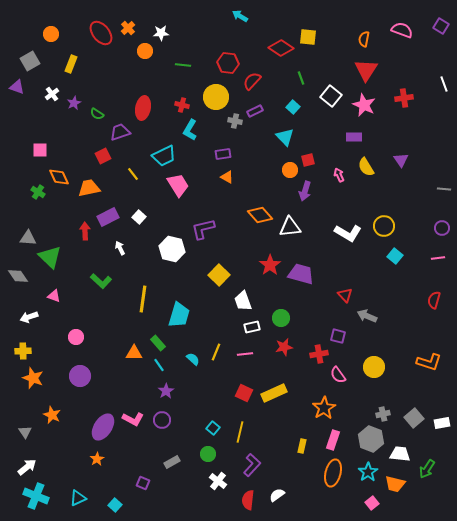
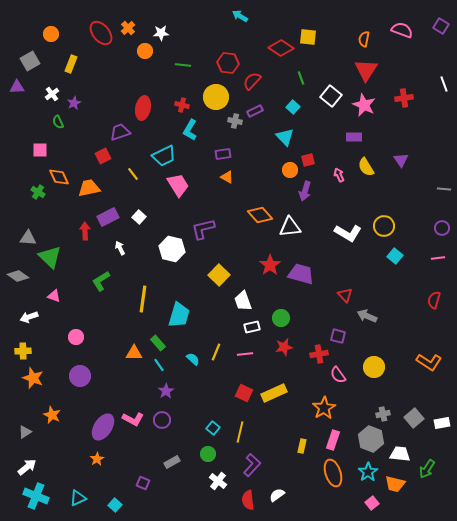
purple triangle at (17, 87): rotated 21 degrees counterclockwise
green semicircle at (97, 114): moved 39 px left, 8 px down; rotated 32 degrees clockwise
gray diamond at (18, 276): rotated 20 degrees counterclockwise
green L-shape at (101, 281): rotated 105 degrees clockwise
orange L-shape at (429, 362): rotated 15 degrees clockwise
gray triangle at (25, 432): rotated 32 degrees clockwise
orange ellipse at (333, 473): rotated 32 degrees counterclockwise
red semicircle at (248, 500): rotated 12 degrees counterclockwise
